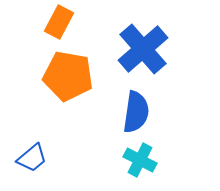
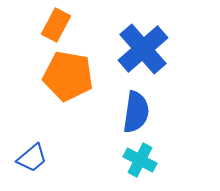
orange rectangle: moved 3 px left, 3 px down
